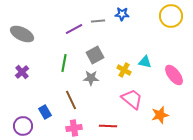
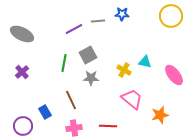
gray square: moved 7 px left
